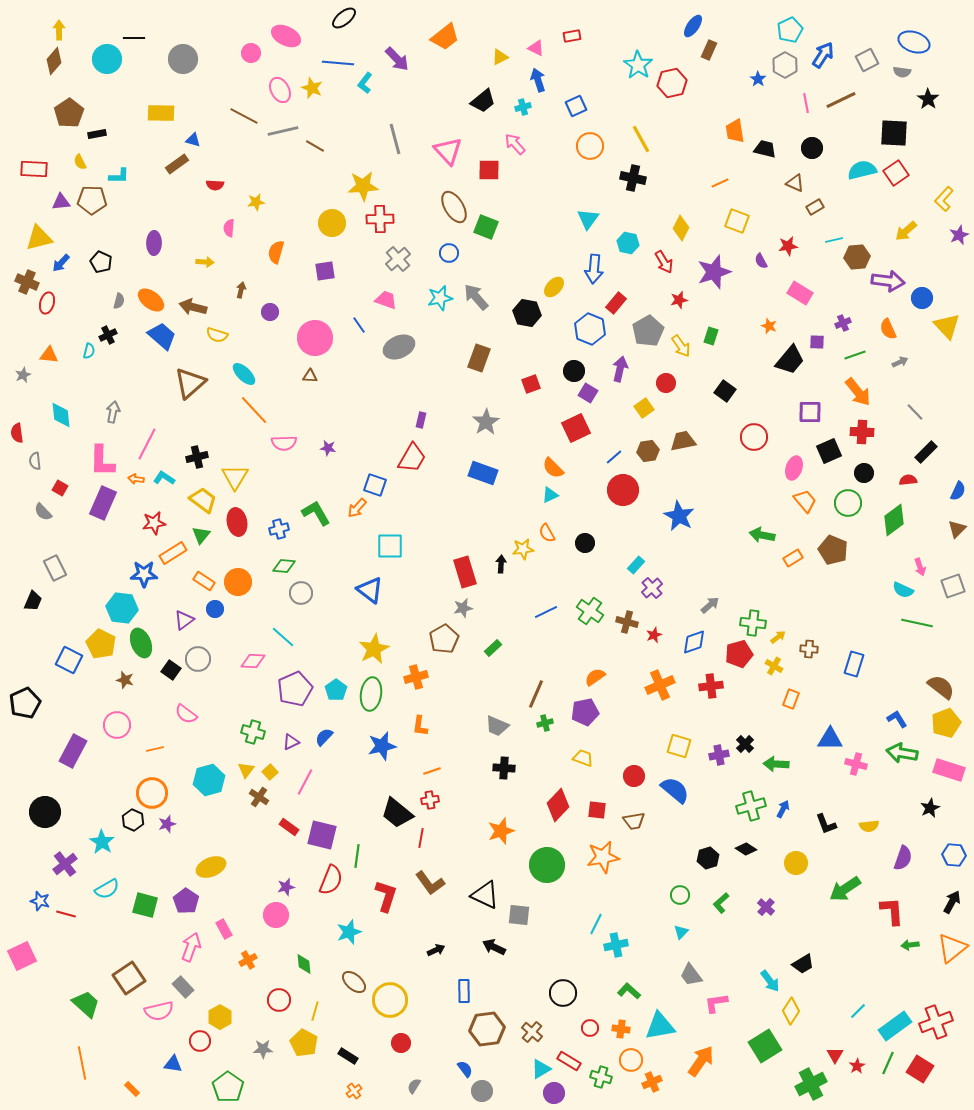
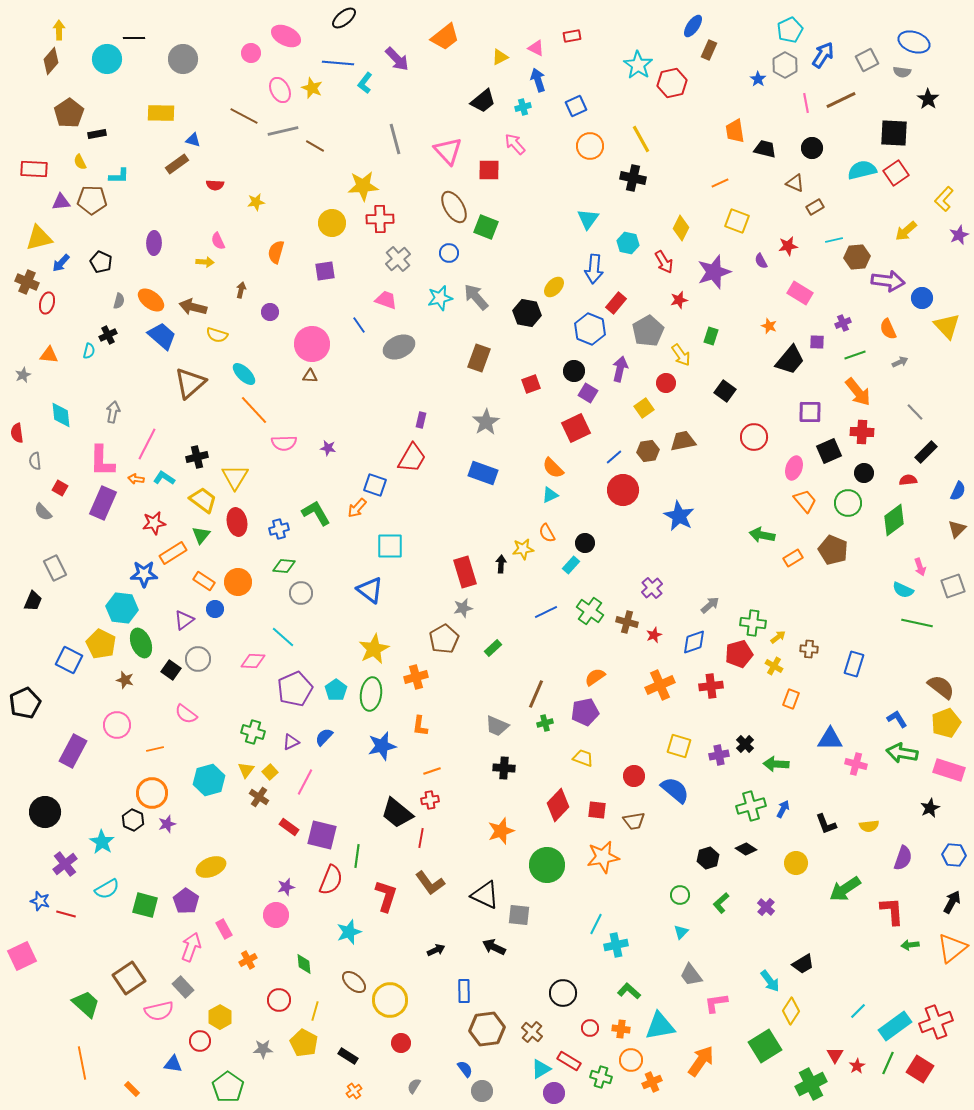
brown diamond at (54, 61): moved 3 px left
pink semicircle at (229, 228): moved 11 px left, 13 px down; rotated 30 degrees counterclockwise
pink circle at (315, 338): moved 3 px left, 6 px down
yellow arrow at (681, 346): moved 9 px down
cyan rectangle at (636, 565): moved 65 px left
